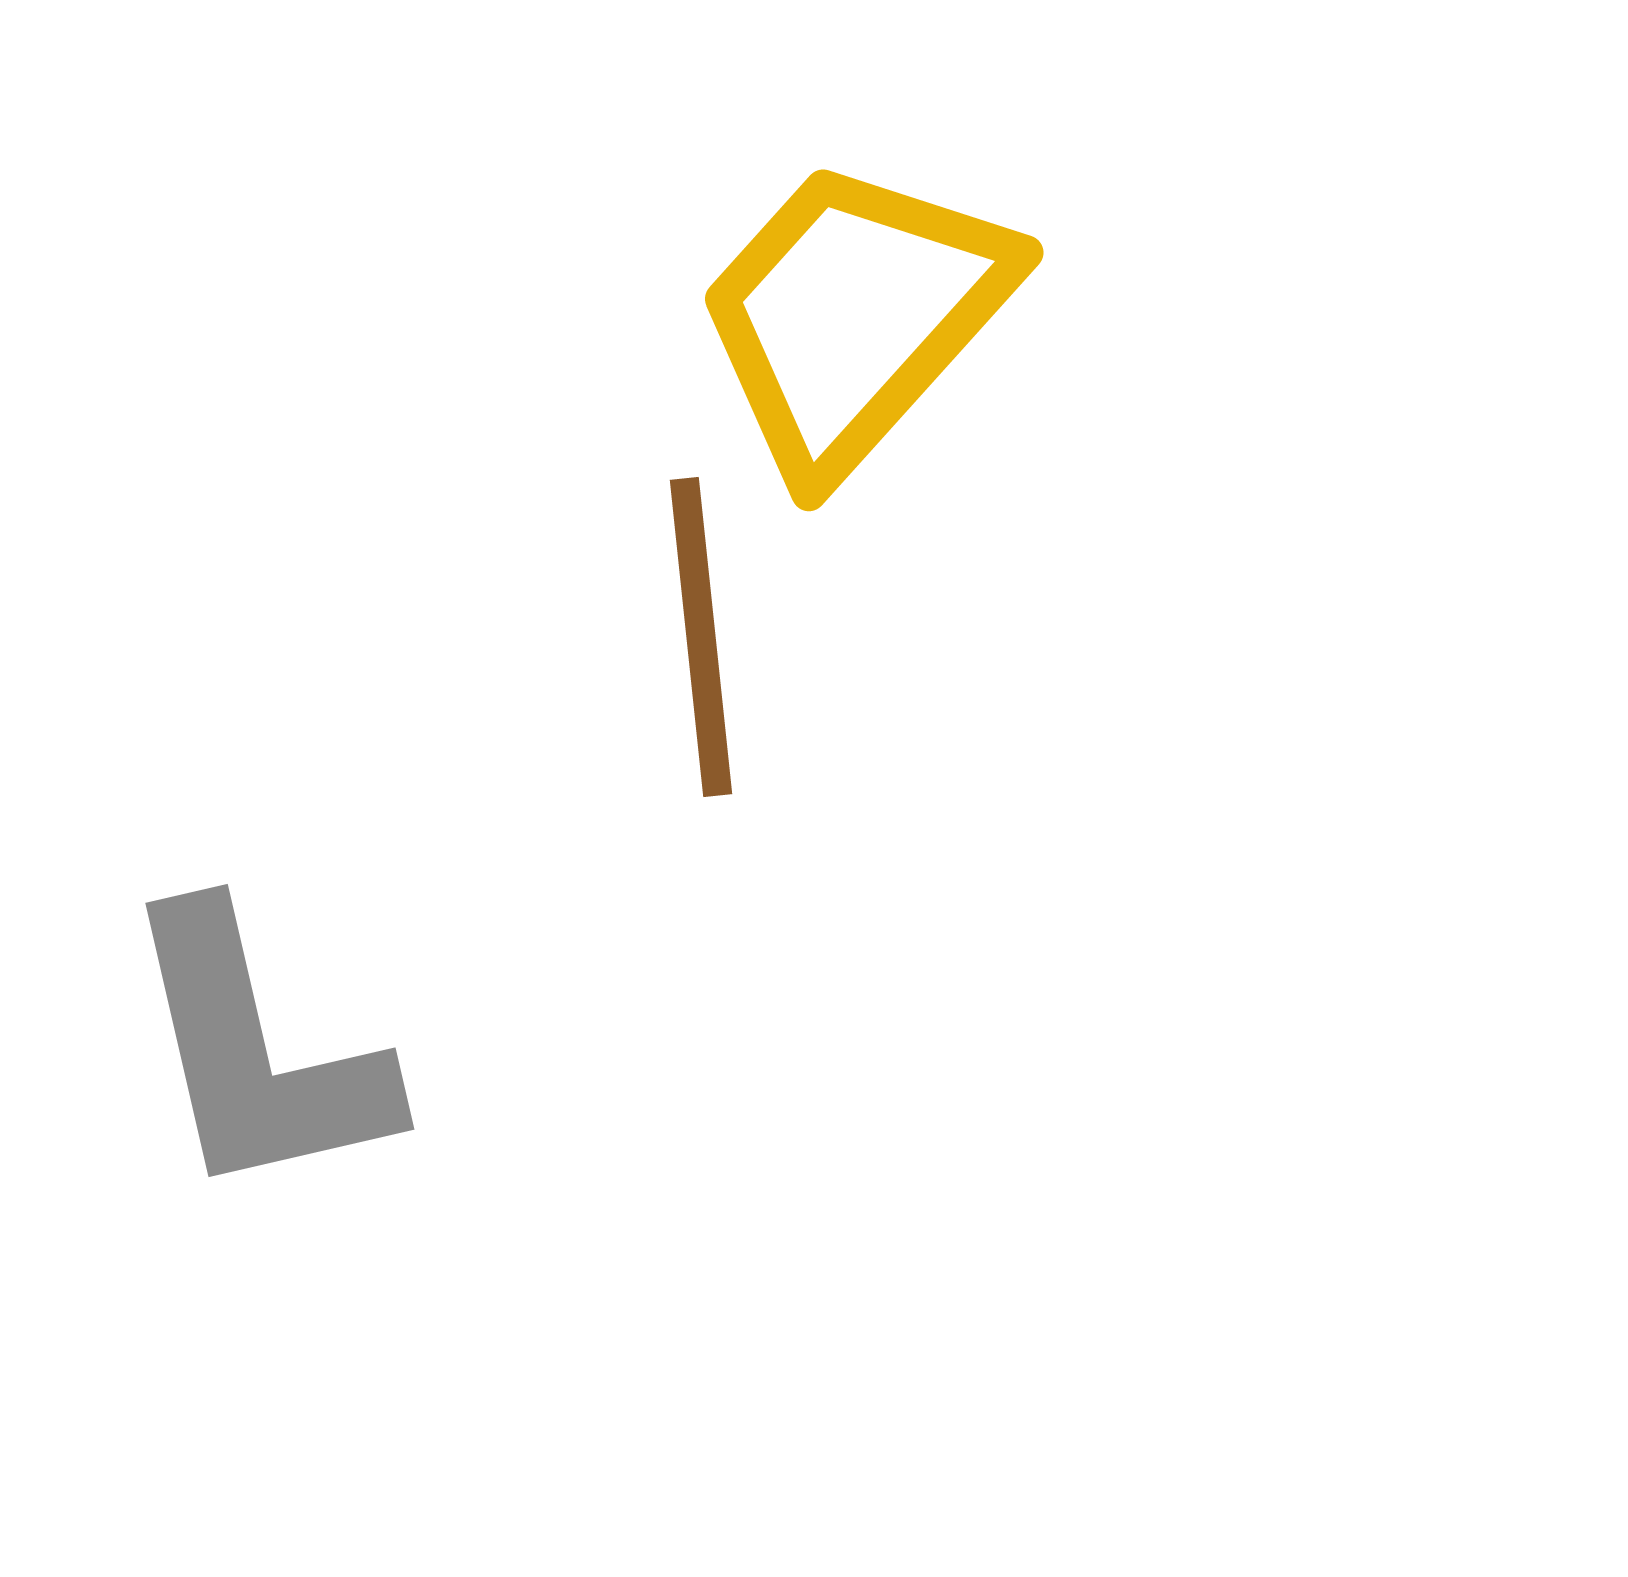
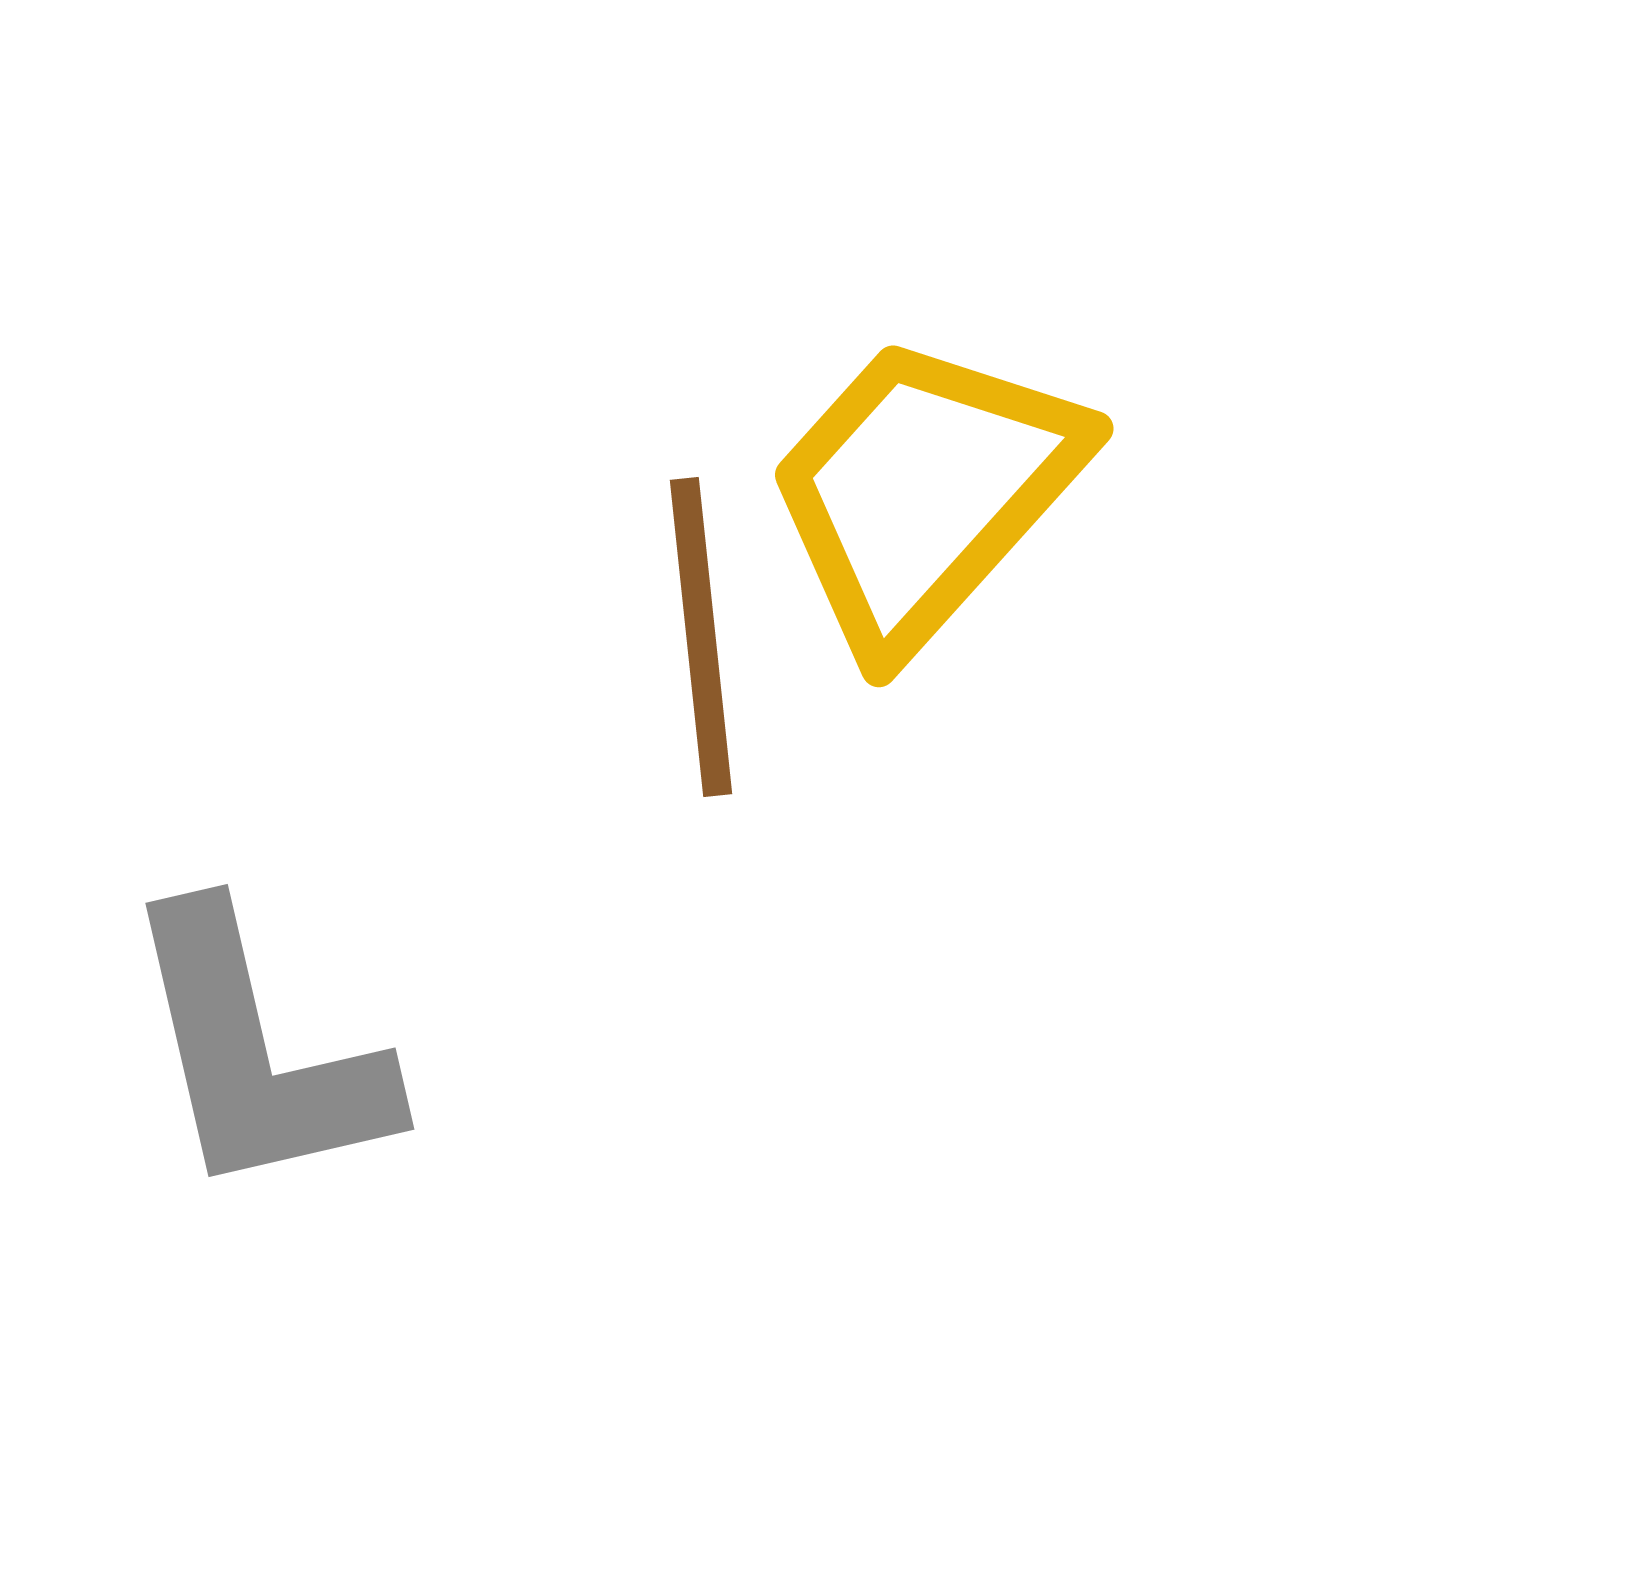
yellow trapezoid: moved 70 px right, 176 px down
